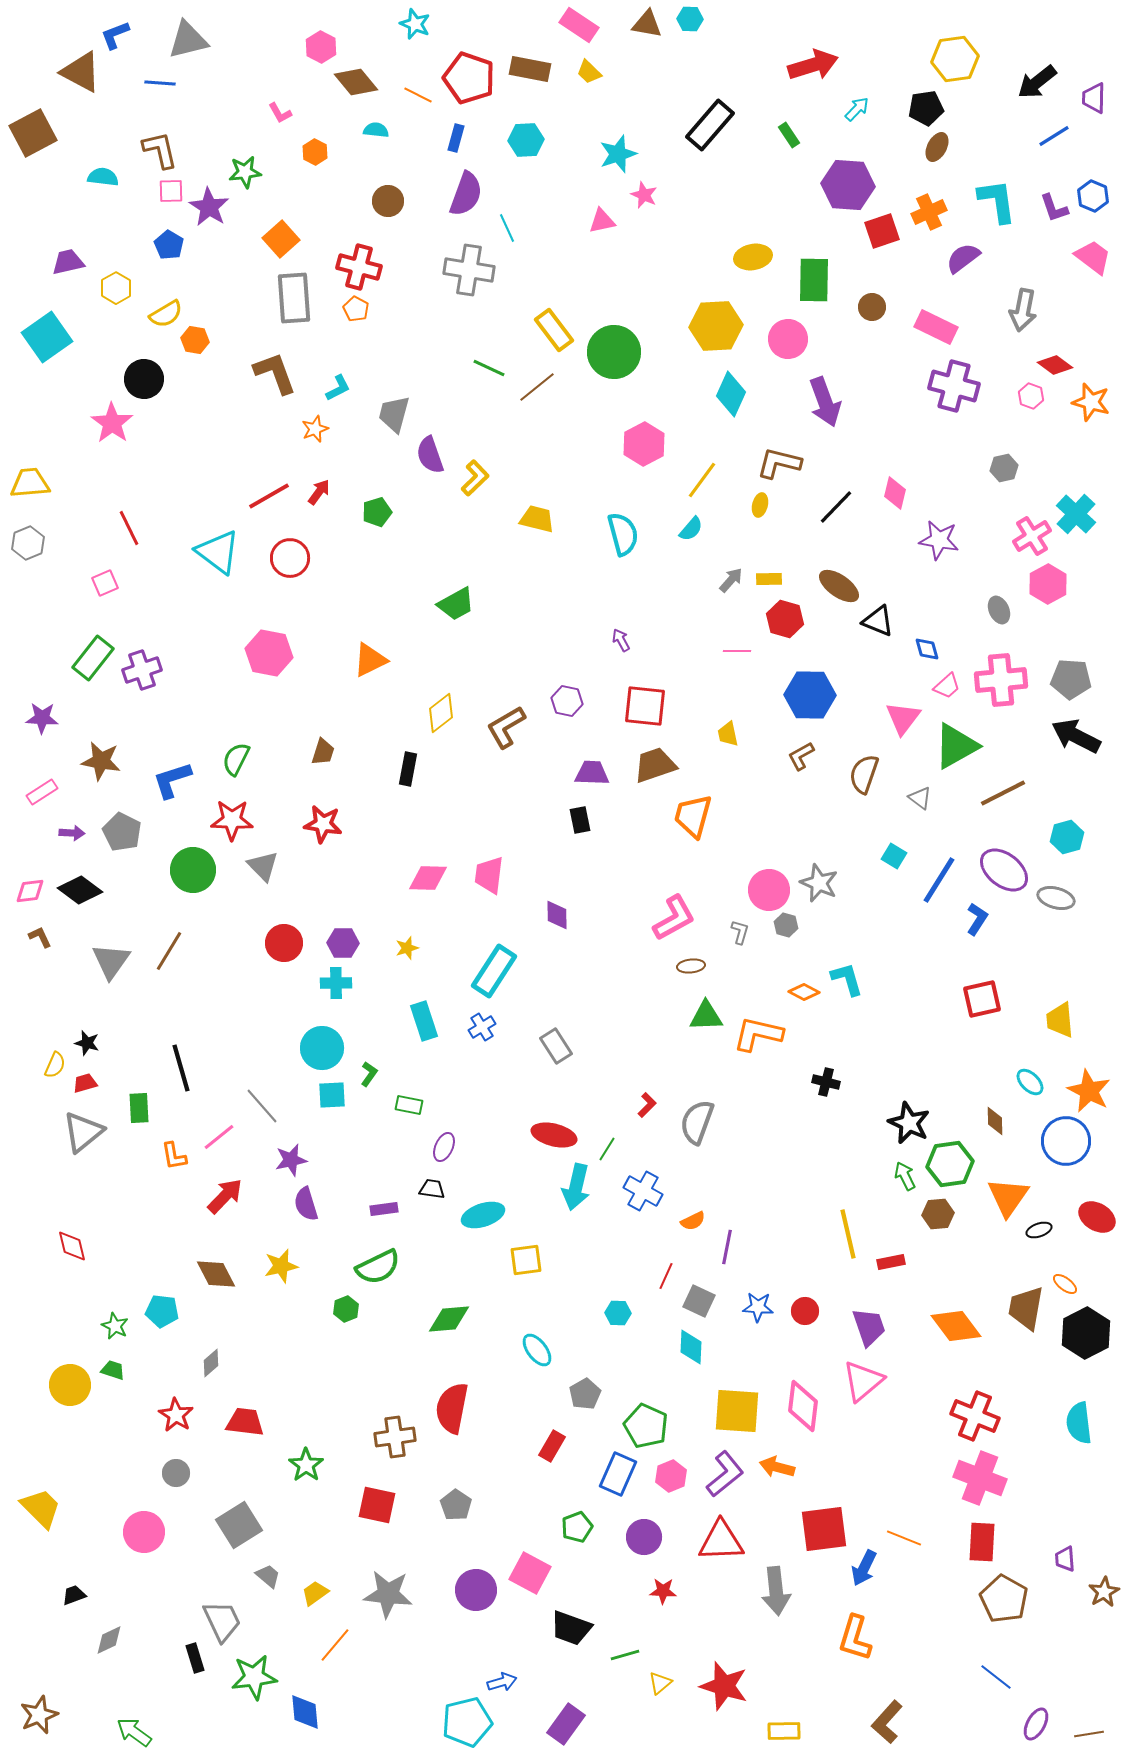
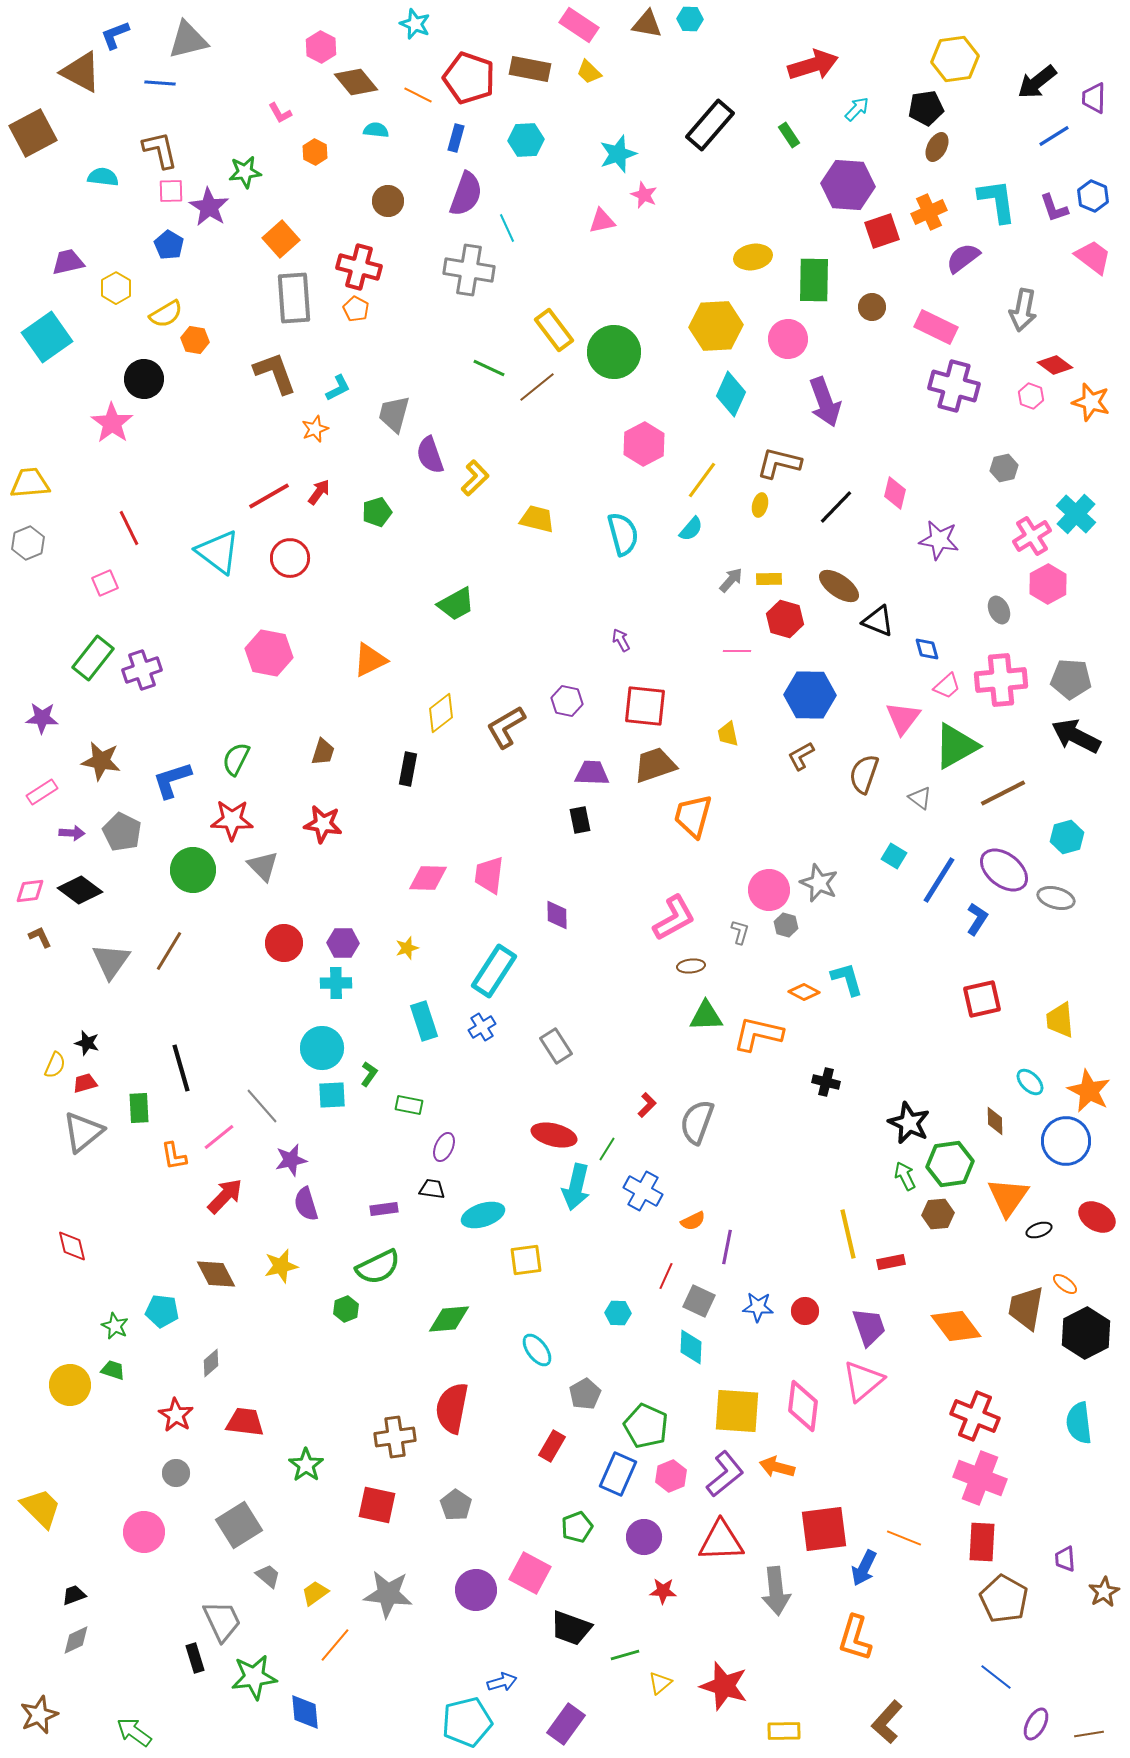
gray diamond at (109, 1640): moved 33 px left
